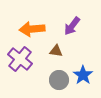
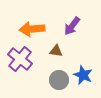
blue star: rotated 12 degrees counterclockwise
